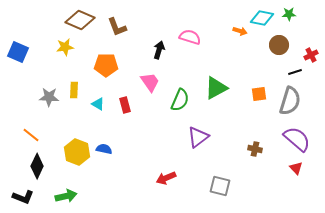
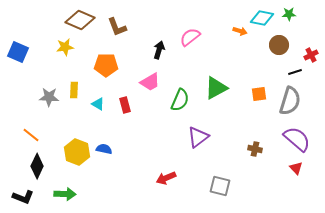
pink semicircle: rotated 55 degrees counterclockwise
pink trapezoid: rotated 95 degrees clockwise
green arrow: moved 1 px left, 2 px up; rotated 15 degrees clockwise
